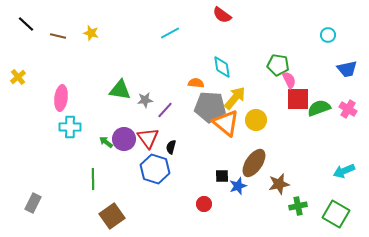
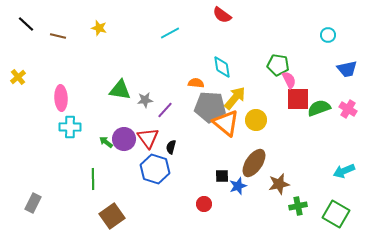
yellow star: moved 8 px right, 5 px up
pink ellipse: rotated 10 degrees counterclockwise
